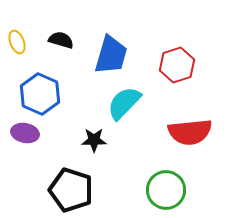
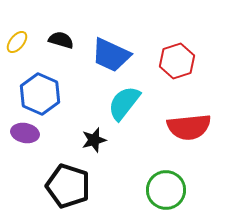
yellow ellipse: rotated 60 degrees clockwise
blue trapezoid: rotated 99 degrees clockwise
red hexagon: moved 4 px up
cyan semicircle: rotated 6 degrees counterclockwise
red semicircle: moved 1 px left, 5 px up
black star: rotated 15 degrees counterclockwise
black pentagon: moved 3 px left, 4 px up
